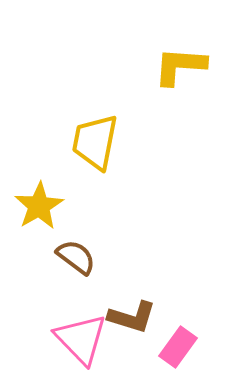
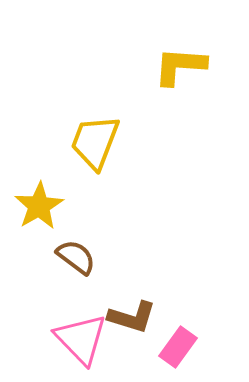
yellow trapezoid: rotated 10 degrees clockwise
